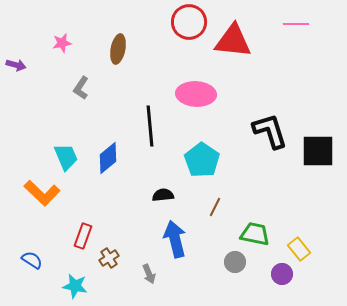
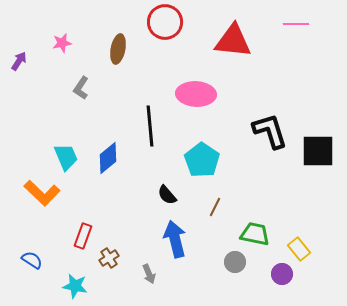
red circle: moved 24 px left
purple arrow: moved 3 px right, 4 px up; rotated 72 degrees counterclockwise
black semicircle: moved 4 px right; rotated 125 degrees counterclockwise
